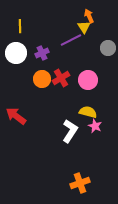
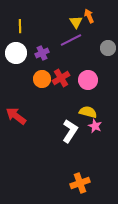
yellow triangle: moved 8 px left, 5 px up
